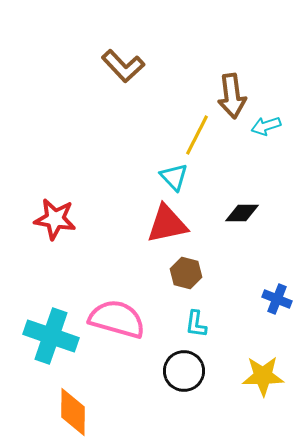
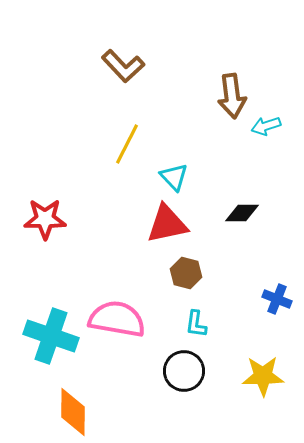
yellow line: moved 70 px left, 9 px down
red star: moved 10 px left; rotated 9 degrees counterclockwise
pink semicircle: rotated 6 degrees counterclockwise
